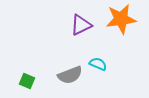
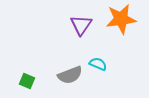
purple triangle: rotated 30 degrees counterclockwise
